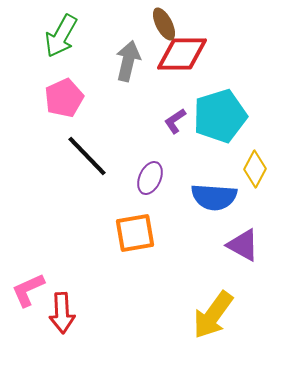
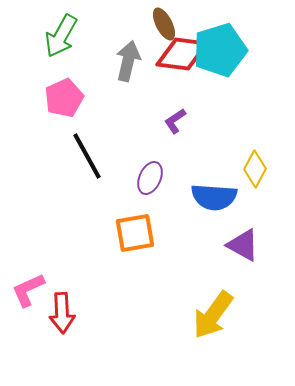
red diamond: rotated 8 degrees clockwise
cyan pentagon: moved 66 px up
black line: rotated 15 degrees clockwise
